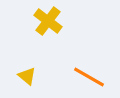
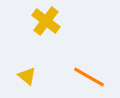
yellow cross: moved 2 px left
